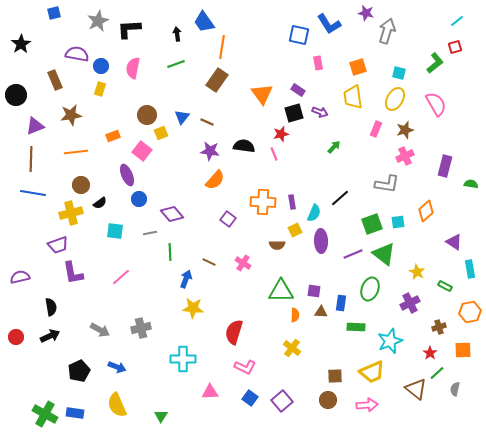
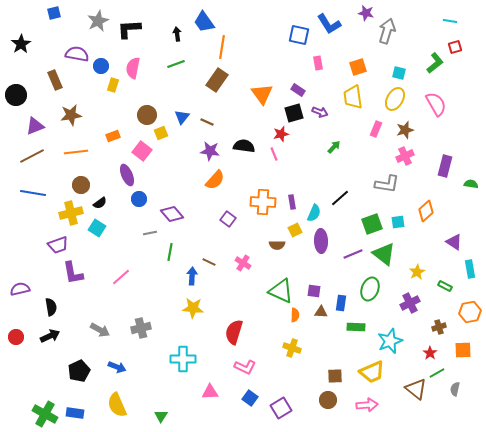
cyan line at (457, 21): moved 7 px left; rotated 48 degrees clockwise
yellow rectangle at (100, 89): moved 13 px right, 4 px up
brown line at (31, 159): moved 1 px right, 3 px up; rotated 60 degrees clockwise
cyan square at (115, 231): moved 18 px left, 3 px up; rotated 24 degrees clockwise
green line at (170, 252): rotated 12 degrees clockwise
yellow star at (417, 272): rotated 14 degrees clockwise
purple semicircle at (20, 277): moved 12 px down
blue arrow at (186, 279): moved 6 px right, 3 px up; rotated 18 degrees counterclockwise
green triangle at (281, 291): rotated 24 degrees clockwise
yellow cross at (292, 348): rotated 18 degrees counterclockwise
green line at (437, 373): rotated 14 degrees clockwise
purple square at (282, 401): moved 1 px left, 7 px down; rotated 10 degrees clockwise
